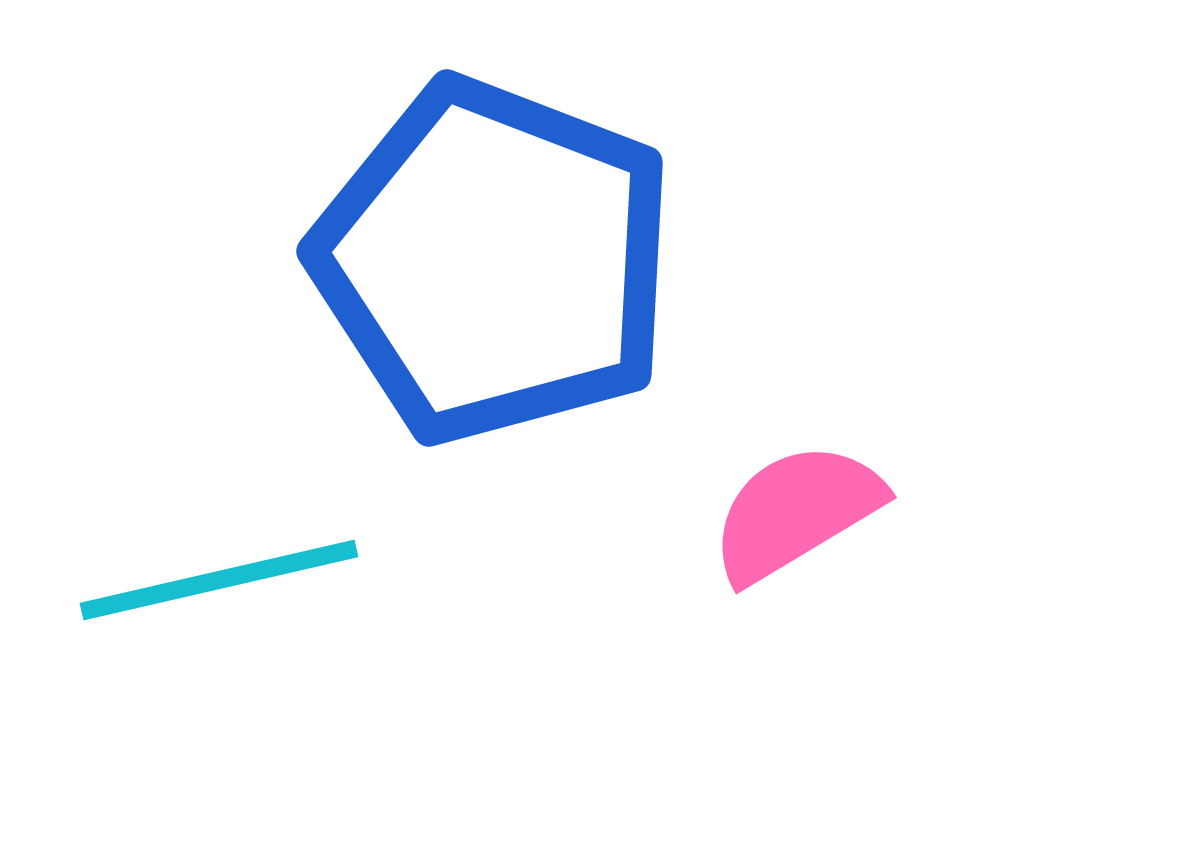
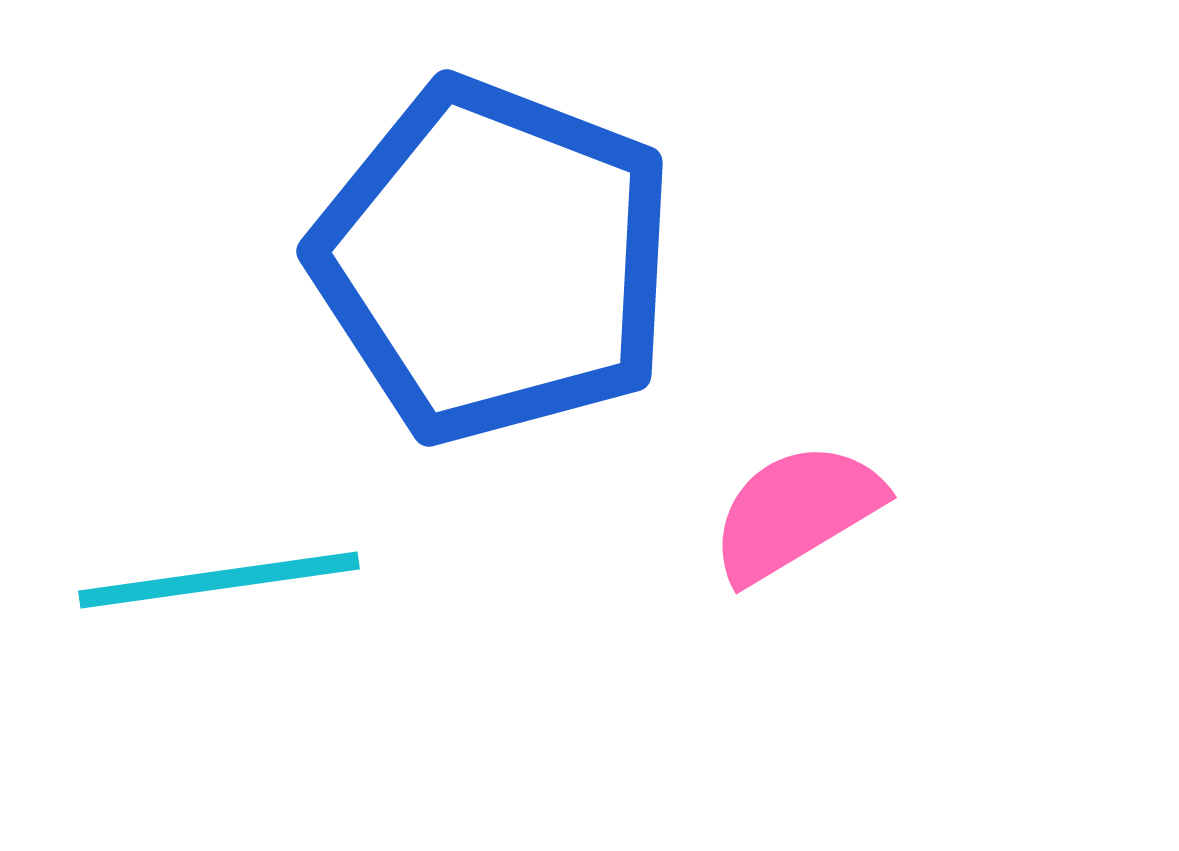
cyan line: rotated 5 degrees clockwise
